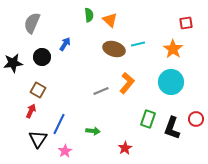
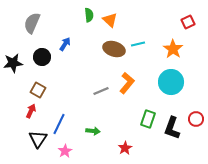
red square: moved 2 px right, 1 px up; rotated 16 degrees counterclockwise
